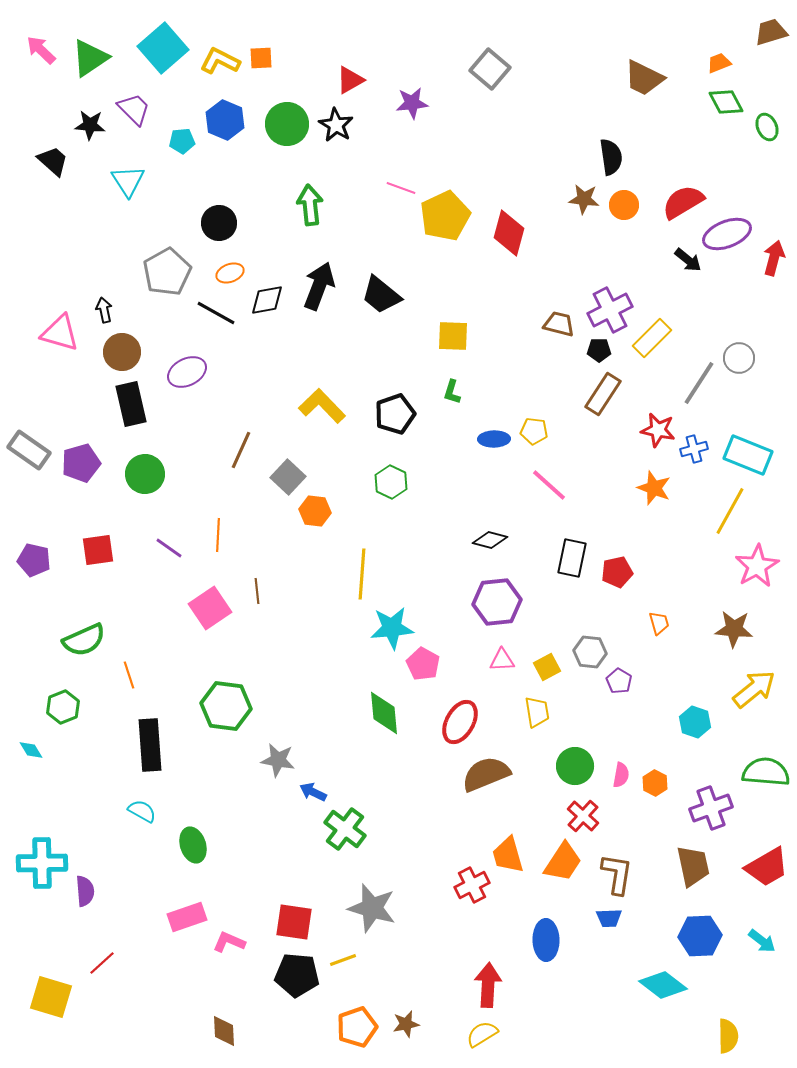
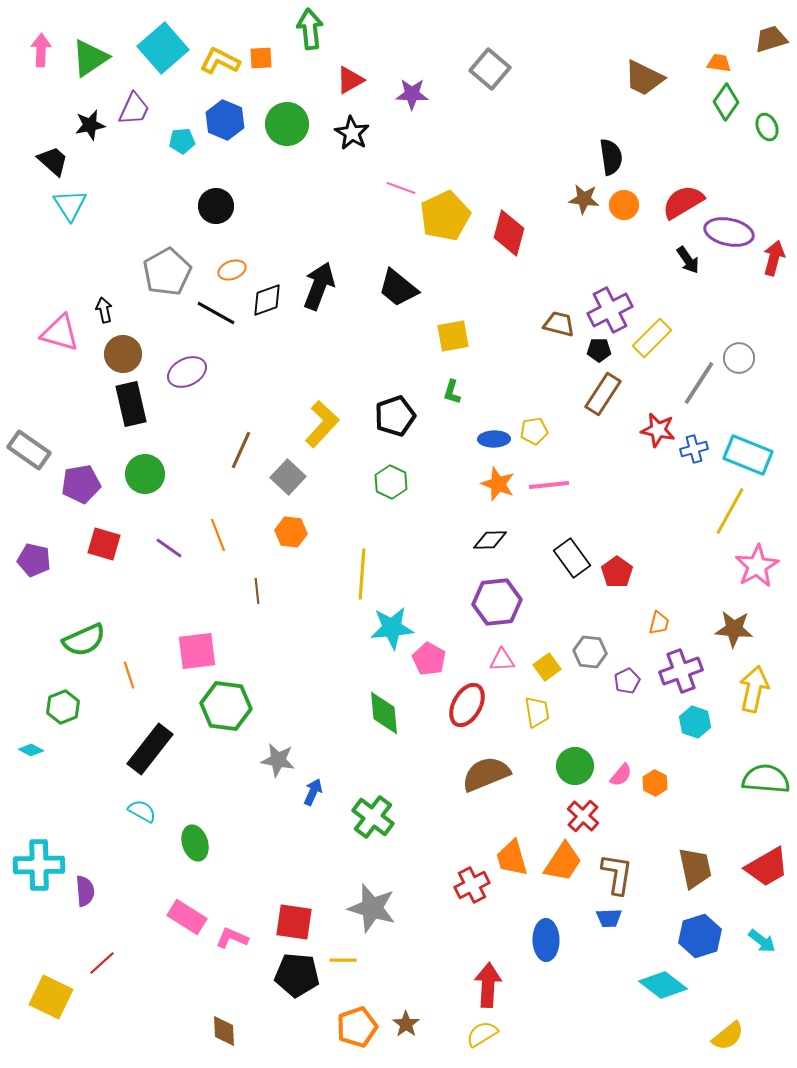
brown trapezoid at (771, 32): moved 7 px down
pink arrow at (41, 50): rotated 48 degrees clockwise
orange trapezoid at (719, 63): rotated 30 degrees clockwise
green diamond at (726, 102): rotated 63 degrees clockwise
purple star at (412, 103): moved 9 px up; rotated 8 degrees clockwise
purple trapezoid at (134, 109): rotated 69 degrees clockwise
black star at (90, 125): rotated 16 degrees counterclockwise
black star at (336, 125): moved 16 px right, 8 px down
cyan triangle at (128, 181): moved 58 px left, 24 px down
green arrow at (310, 205): moved 176 px up
black circle at (219, 223): moved 3 px left, 17 px up
purple ellipse at (727, 234): moved 2 px right, 2 px up; rotated 33 degrees clockwise
black arrow at (688, 260): rotated 16 degrees clockwise
orange ellipse at (230, 273): moved 2 px right, 3 px up
black trapezoid at (381, 295): moved 17 px right, 7 px up
black diamond at (267, 300): rotated 9 degrees counterclockwise
yellow square at (453, 336): rotated 12 degrees counterclockwise
brown circle at (122, 352): moved 1 px right, 2 px down
yellow L-shape at (322, 406): moved 18 px down; rotated 87 degrees clockwise
black pentagon at (395, 414): moved 2 px down
yellow pentagon at (534, 431): rotated 16 degrees counterclockwise
purple pentagon at (81, 463): moved 21 px down; rotated 6 degrees clockwise
pink line at (549, 485): rotated 48 degrees counterclockwise
orange star at (654, 488): moved 156 px left, 4 px up
orange hexagon at (315, 511): moved 24 px left, 21 px down
orange line at (218, 535): rotated 24 degrees counterclockwise
black diamond at (490, 540): rotated 16 degrees counterclockwise
red square at (98, 550): moved 6 px right, 6 px up; rotated 24 degrees clockwise
black rectangle at (572, 558): rotated 48 degrees counterclockwise
red pentagon at (617, 572): rotated 24 degrees counterclockwise
pink square at (210, 608): moved 13 px left, 43 px down; rotated 27 degrees clockwise
orange trapezoid at (659, 623): rotated 30 degrees clockwise
pink pentagon at (423, 664): moved 6 px right, 5 px up
yellow square at (547, 667): rotated 8 degrees counterclockwise
purple pentagon at (619, 681): moved 8 px right; rotated 15 degrees clockwise
yellow arrow at (754, 689): rotated 39 degrees counterclockwise
red ellipse at (460, 722): moved 7 px right, 17 px up
black rectangle at (150, 745): moved 4 px down; rotated 42 degrees clockwise
cyan diamond at (31, 750): rotated 30 degrees counterclockwise
green semicircle at (766, 772): moved 7 px down
pink semicircle at (621, 775): rotated 30 degrees clockwise
blue arrow at (313, 792): rotated 88 degrees clockwise
purple cross at (711, 808): moved 30 px left, 137 px up
green cross at (345, 829): moved 28 px right, 12 px up
green ellipse at (193, 845): moved 2 px right, 2 px up
orange trapezoid at (508, 855): moved 4 px right, 3 px down
cyan cross at (42, 863): moved 3 px left, 2 px down
brown trapezoid at (693, 866): moved 2 px right, 2 px down
pink rectangle at (187, 917): rotated 51 degrees clockwise
blue hexagon at (700, 936): rotated 15 degrees counterclockwise
pink L-shape at (229, 942): moved 3 px right, 4 px up
yellow line at (343, 960): rotated 20 degrees clockwise
yellow square at (51, 997): rotated 9 degrees clockwise
brown star at (406, 1024): rotated 24 degrees counterclockwise
yellow semicircle at (728, 1036): rotated 52 degrees clockwise
